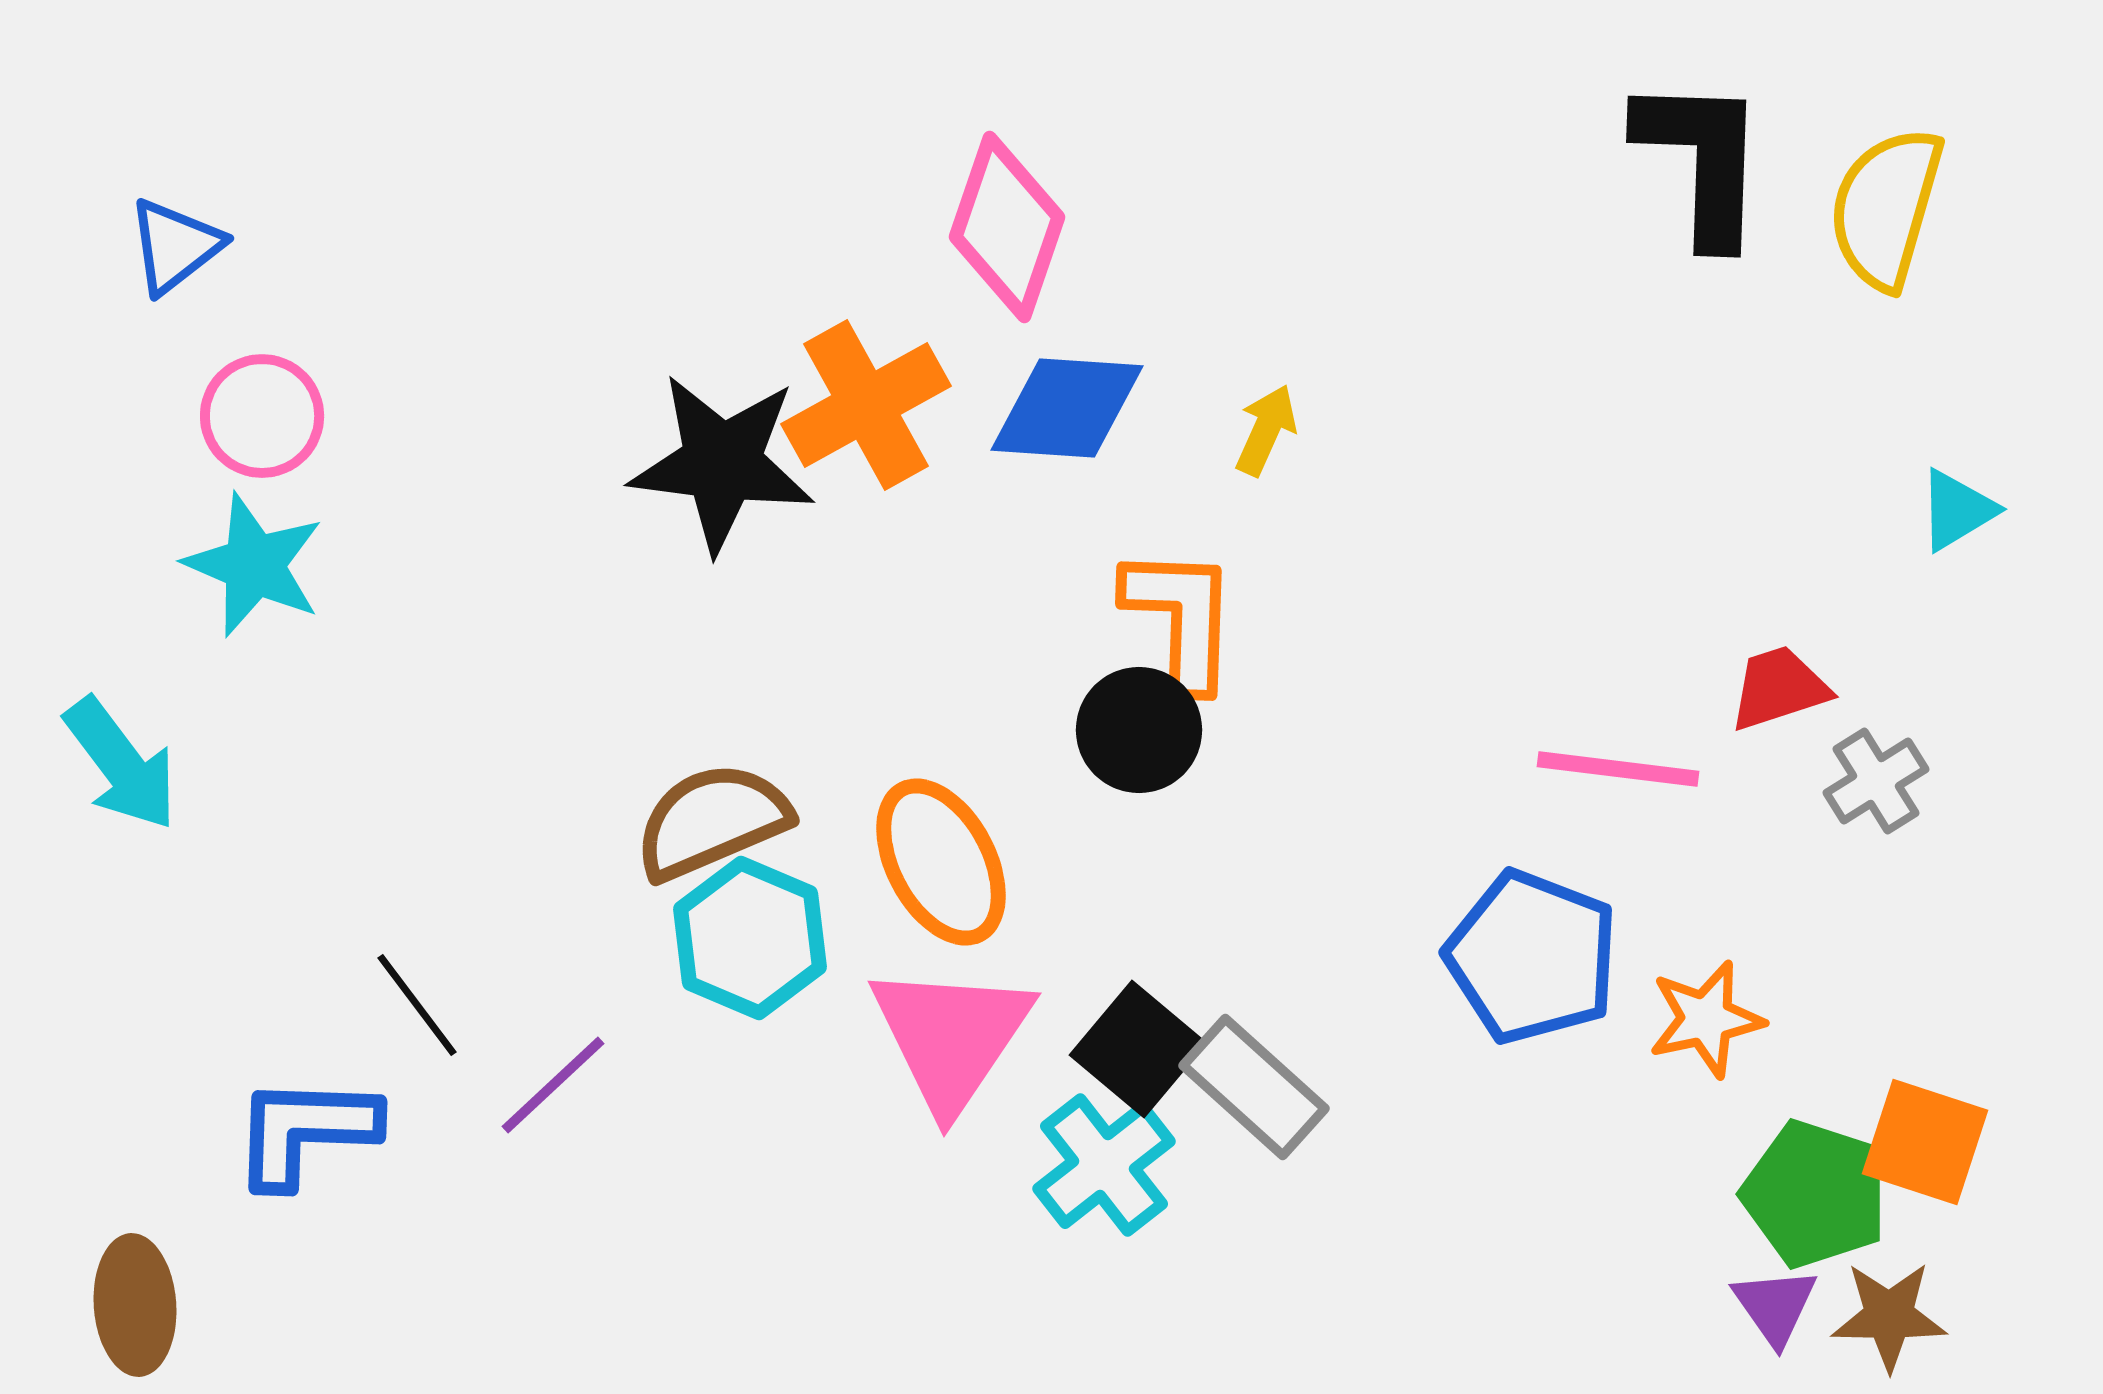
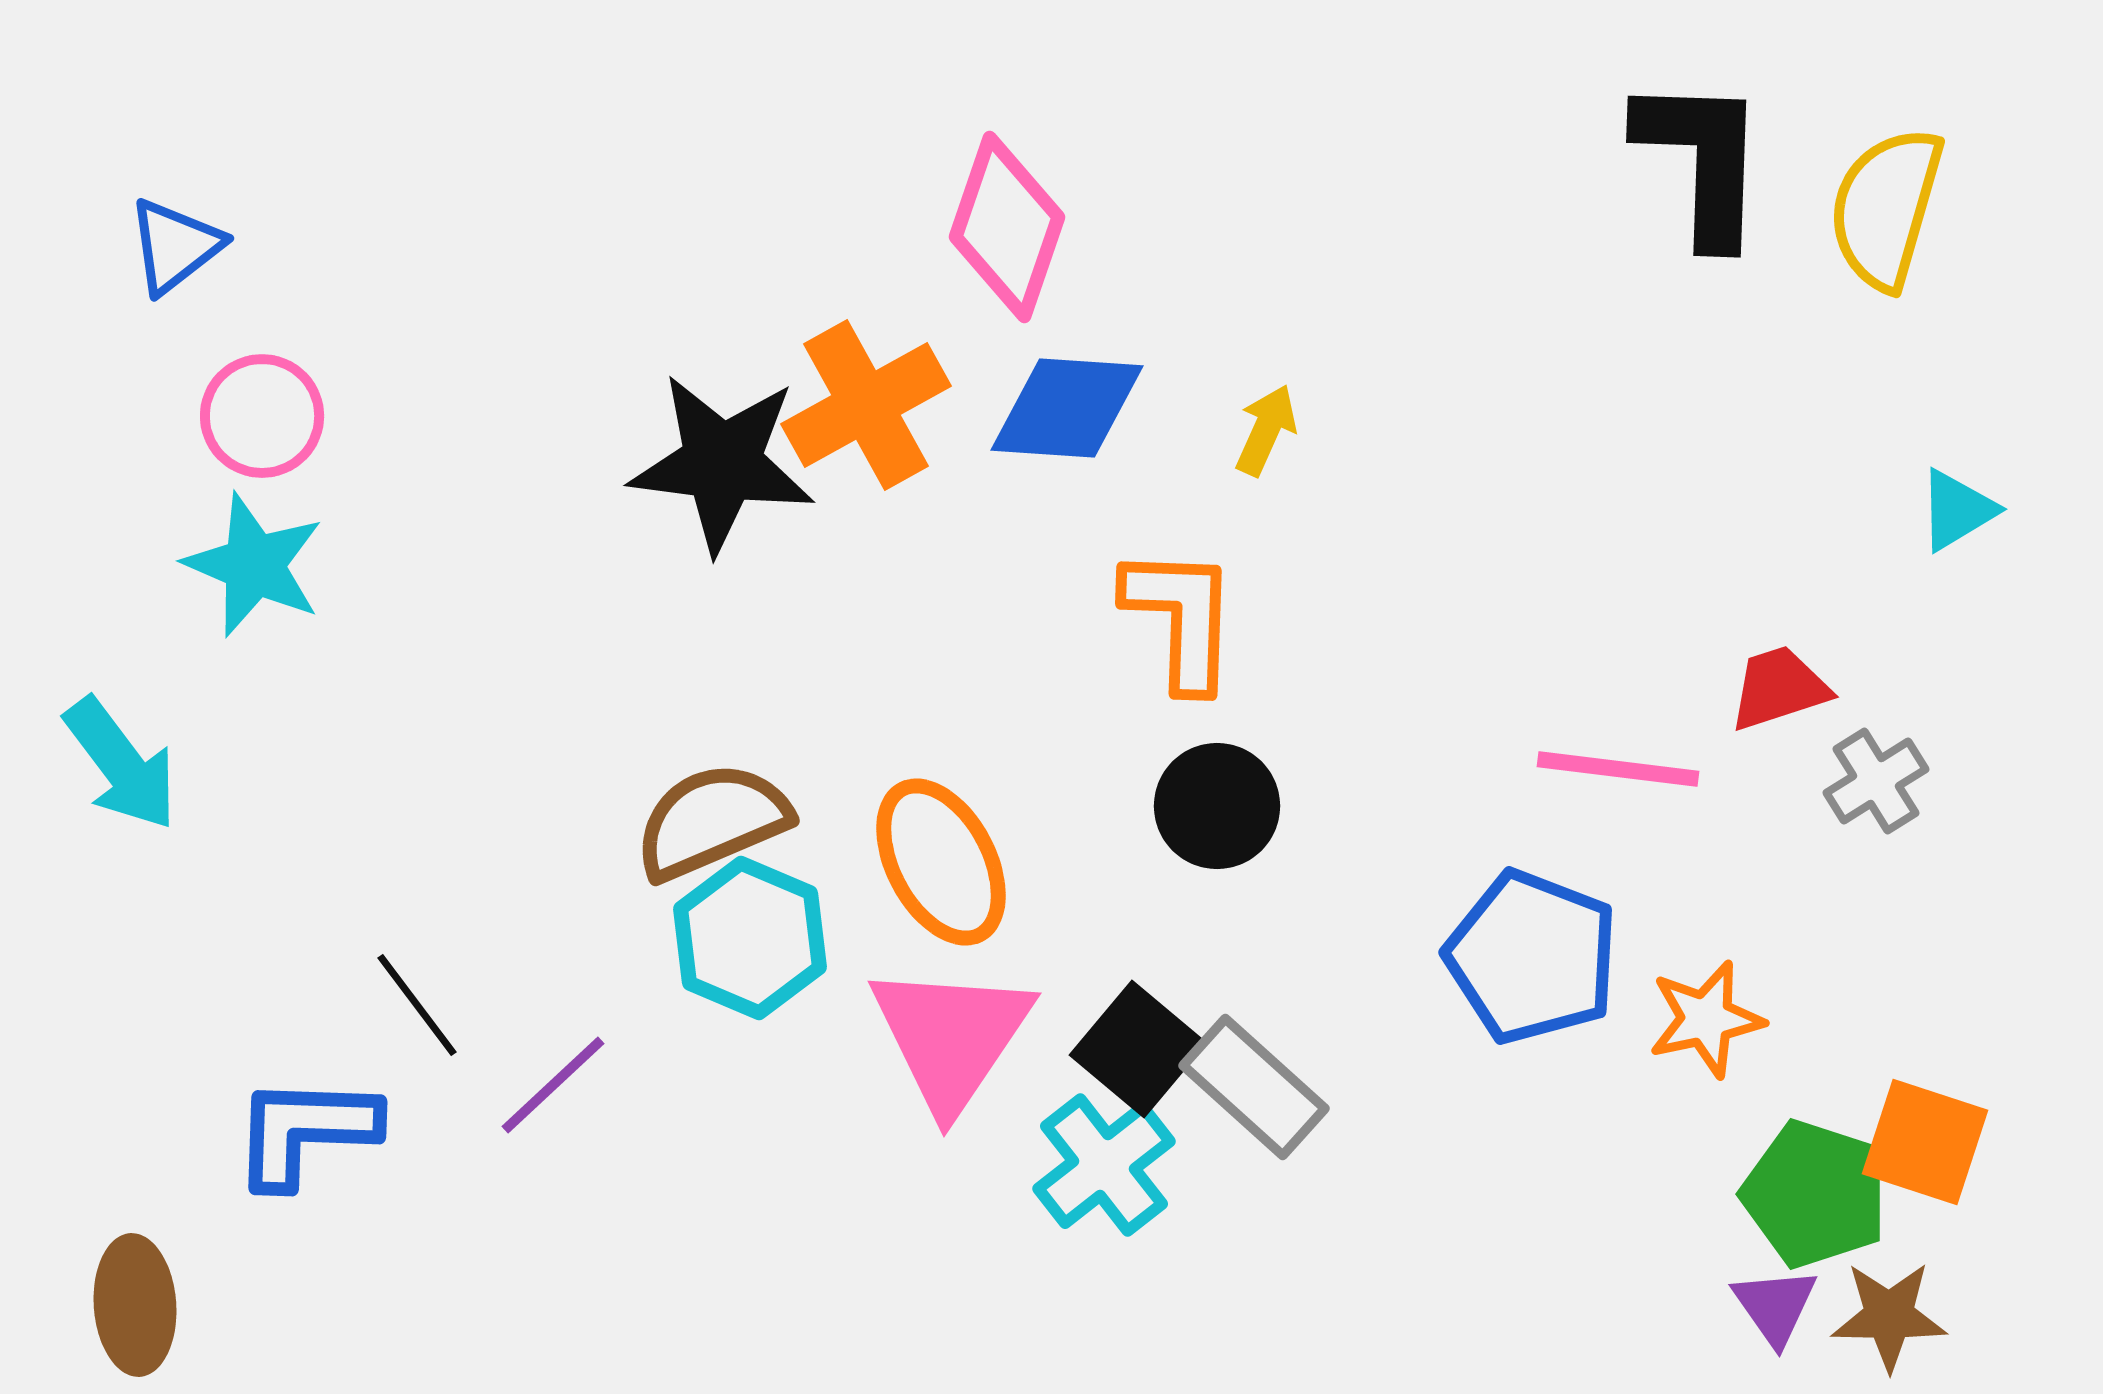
black circle: moved 78 px right, 76 px down
